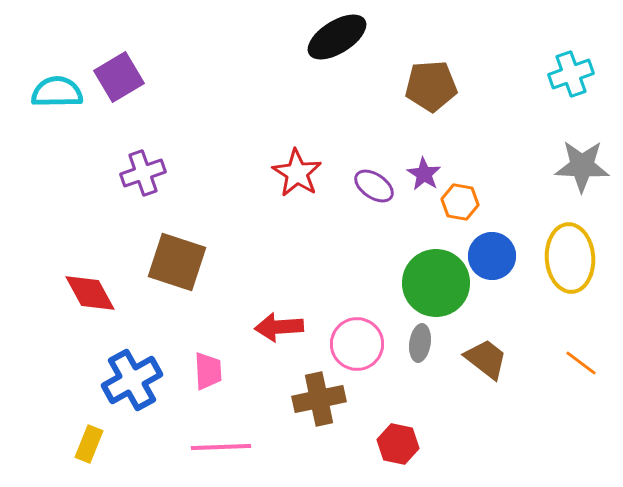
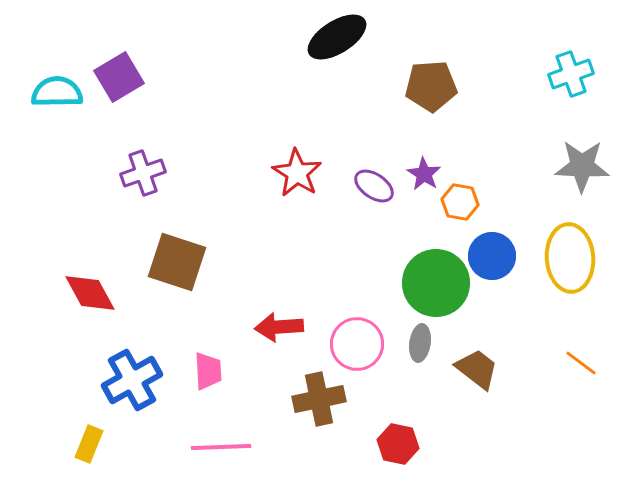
brown trapezoid: moved 9 px left, 10 px down
